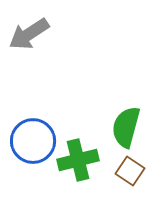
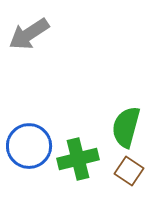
blue circle: moved 4 px left, 5 px down
green cross: moved 1 px up
brown square: moved 1 px left
